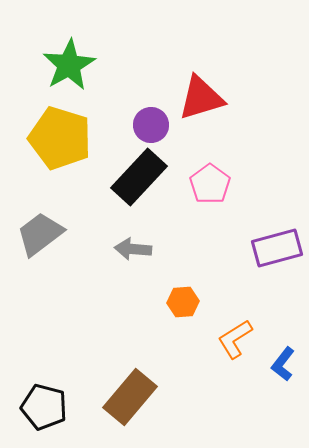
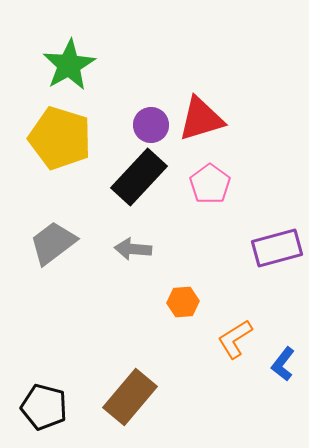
red triangle: moved 21 px down
gray trapezoid: moved 13 px right, 9 px down
